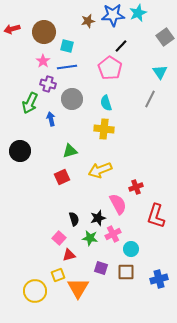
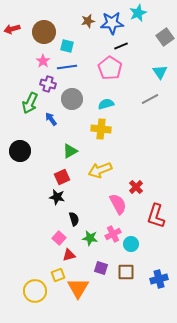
blue star: moved 1 px left, 8 px down
black line: rotated 24 degrees clockwise
gray line: rotated 36 degrees clockwise
cyan semicircle: moved 1 px down; rotated 91 degrees clockwise
blue arrow: rotated 24 degrees counterclockwise
yellow cross: moved 3 px left
green triangle: rotated 14 degrees counterclockwise
red cross: rotated 24 degrees counterclockwise
black star: moved 41 px left, 21 px up; rotated 28 degrees clockwise
cyan circle: moved 5 px up
